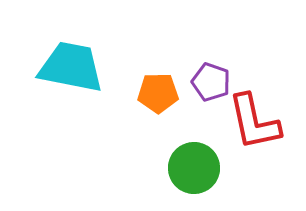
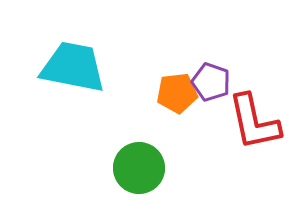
cyan trapezoid: moved 2 px right
orange pentagon: moved 19 px right; rotated 6 degrees counterclockwise
green circle: moved 55 px left
